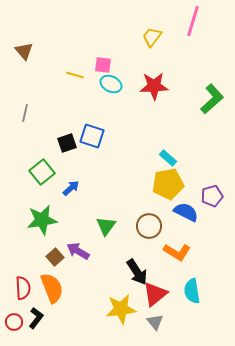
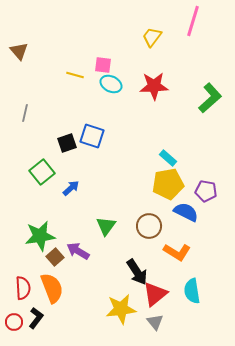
brown triangle: moved 5 px left
green L-shape: moved 2 px left, 1 px up
purple pentagon: moved 6 px left, 5 px up; rotated 25 degrees clockwise
green star: moved 2 px left, 16 px down
